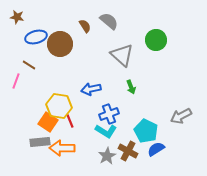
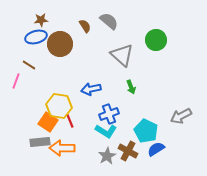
brown star: moved 24 px right, 3 px down; rotated 16 degrees counterclockwise
